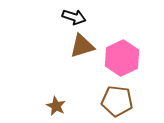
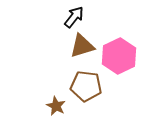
black arrow: rotated 70 degrees counterclockwise
pink hexagon: moved 3 px left, 2 px up
brown pentagon: moved 31 px left, 15 px up
